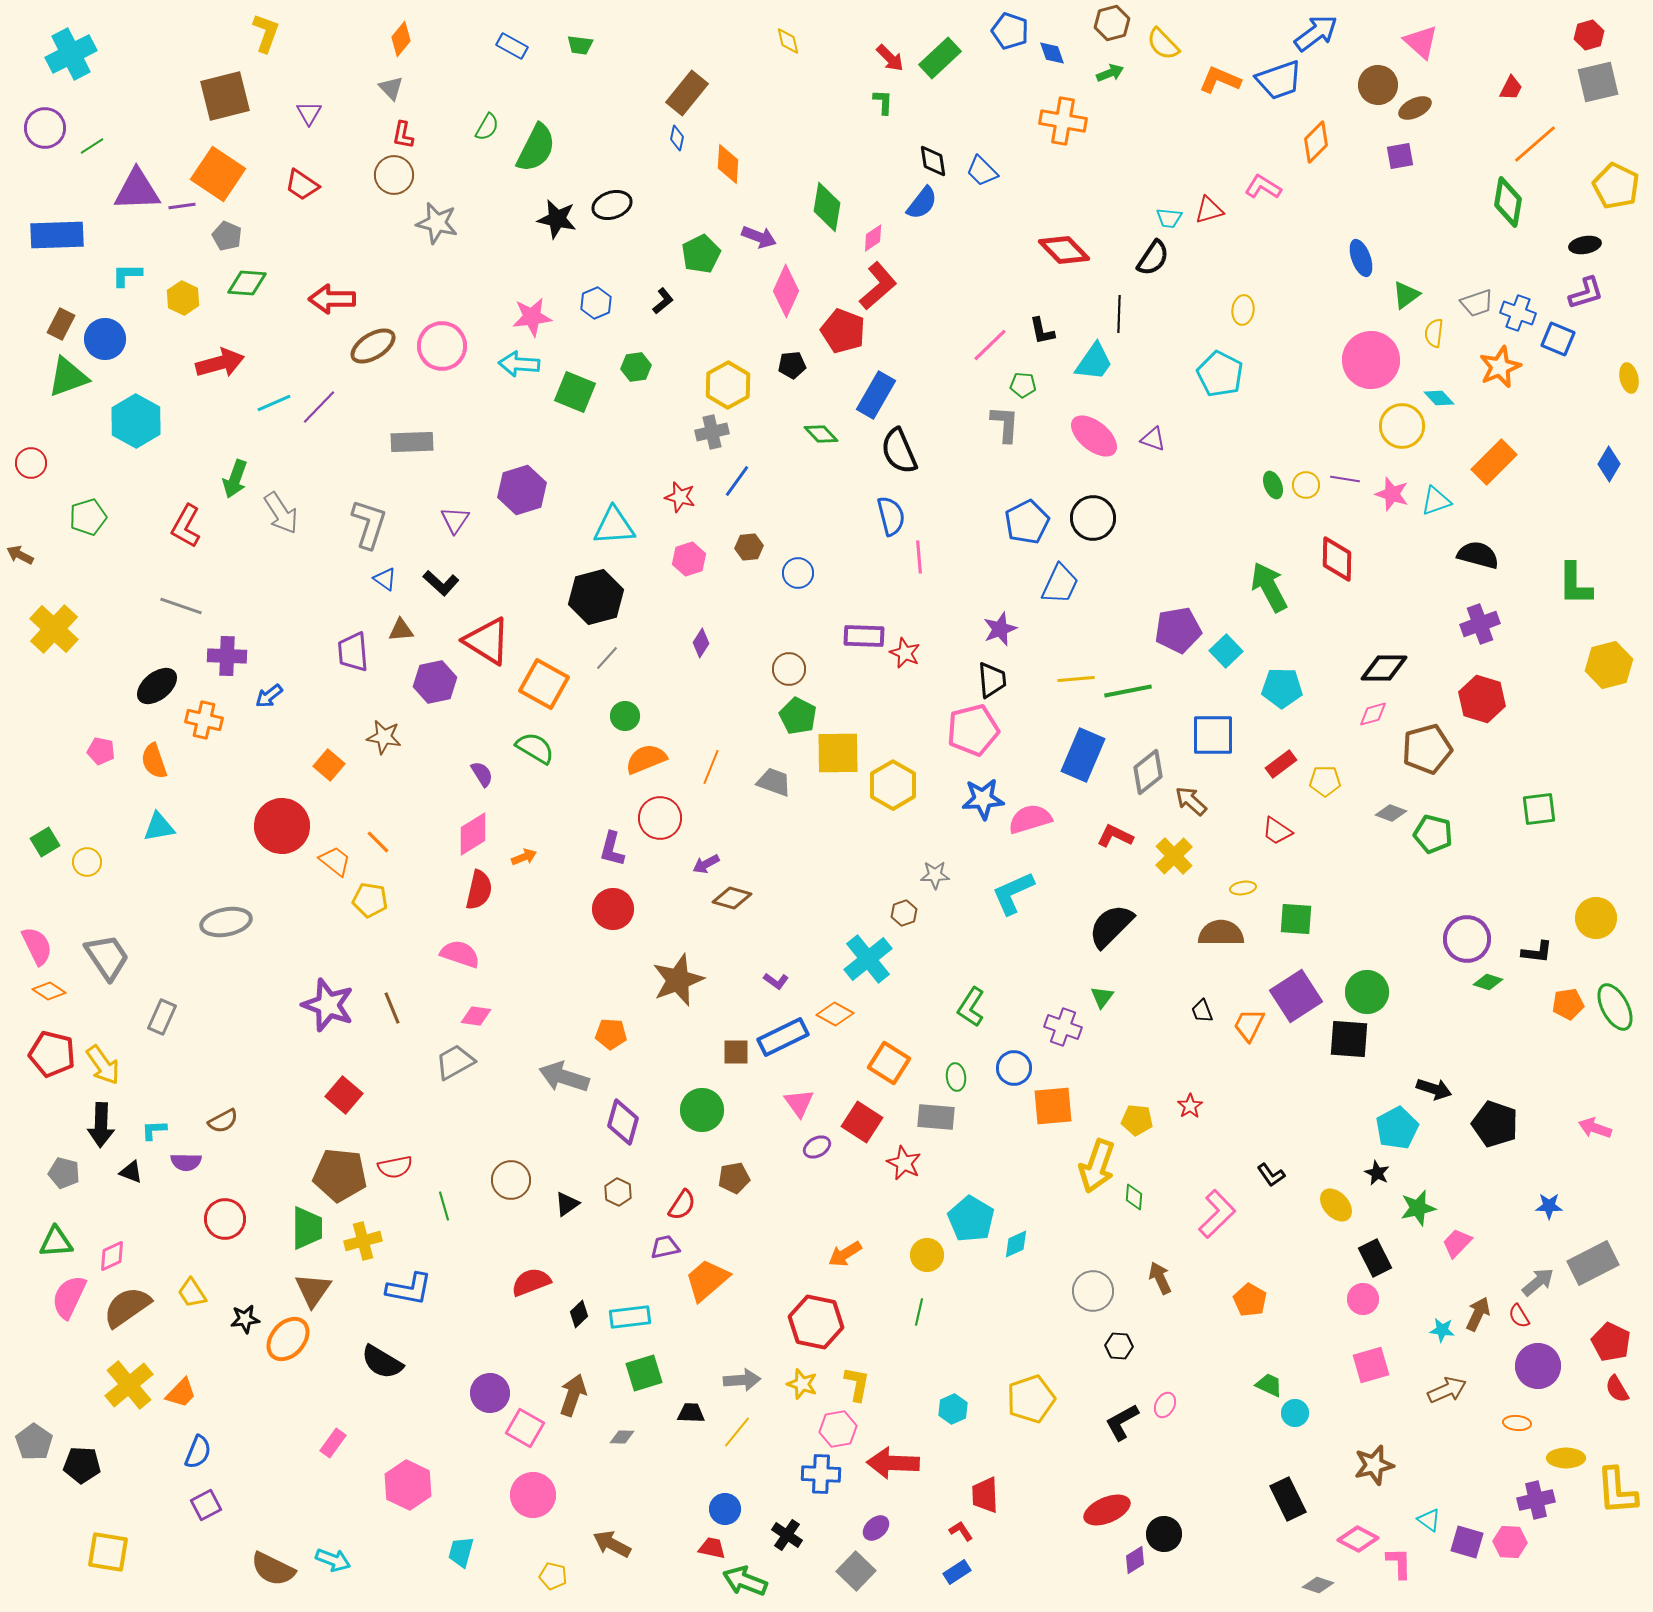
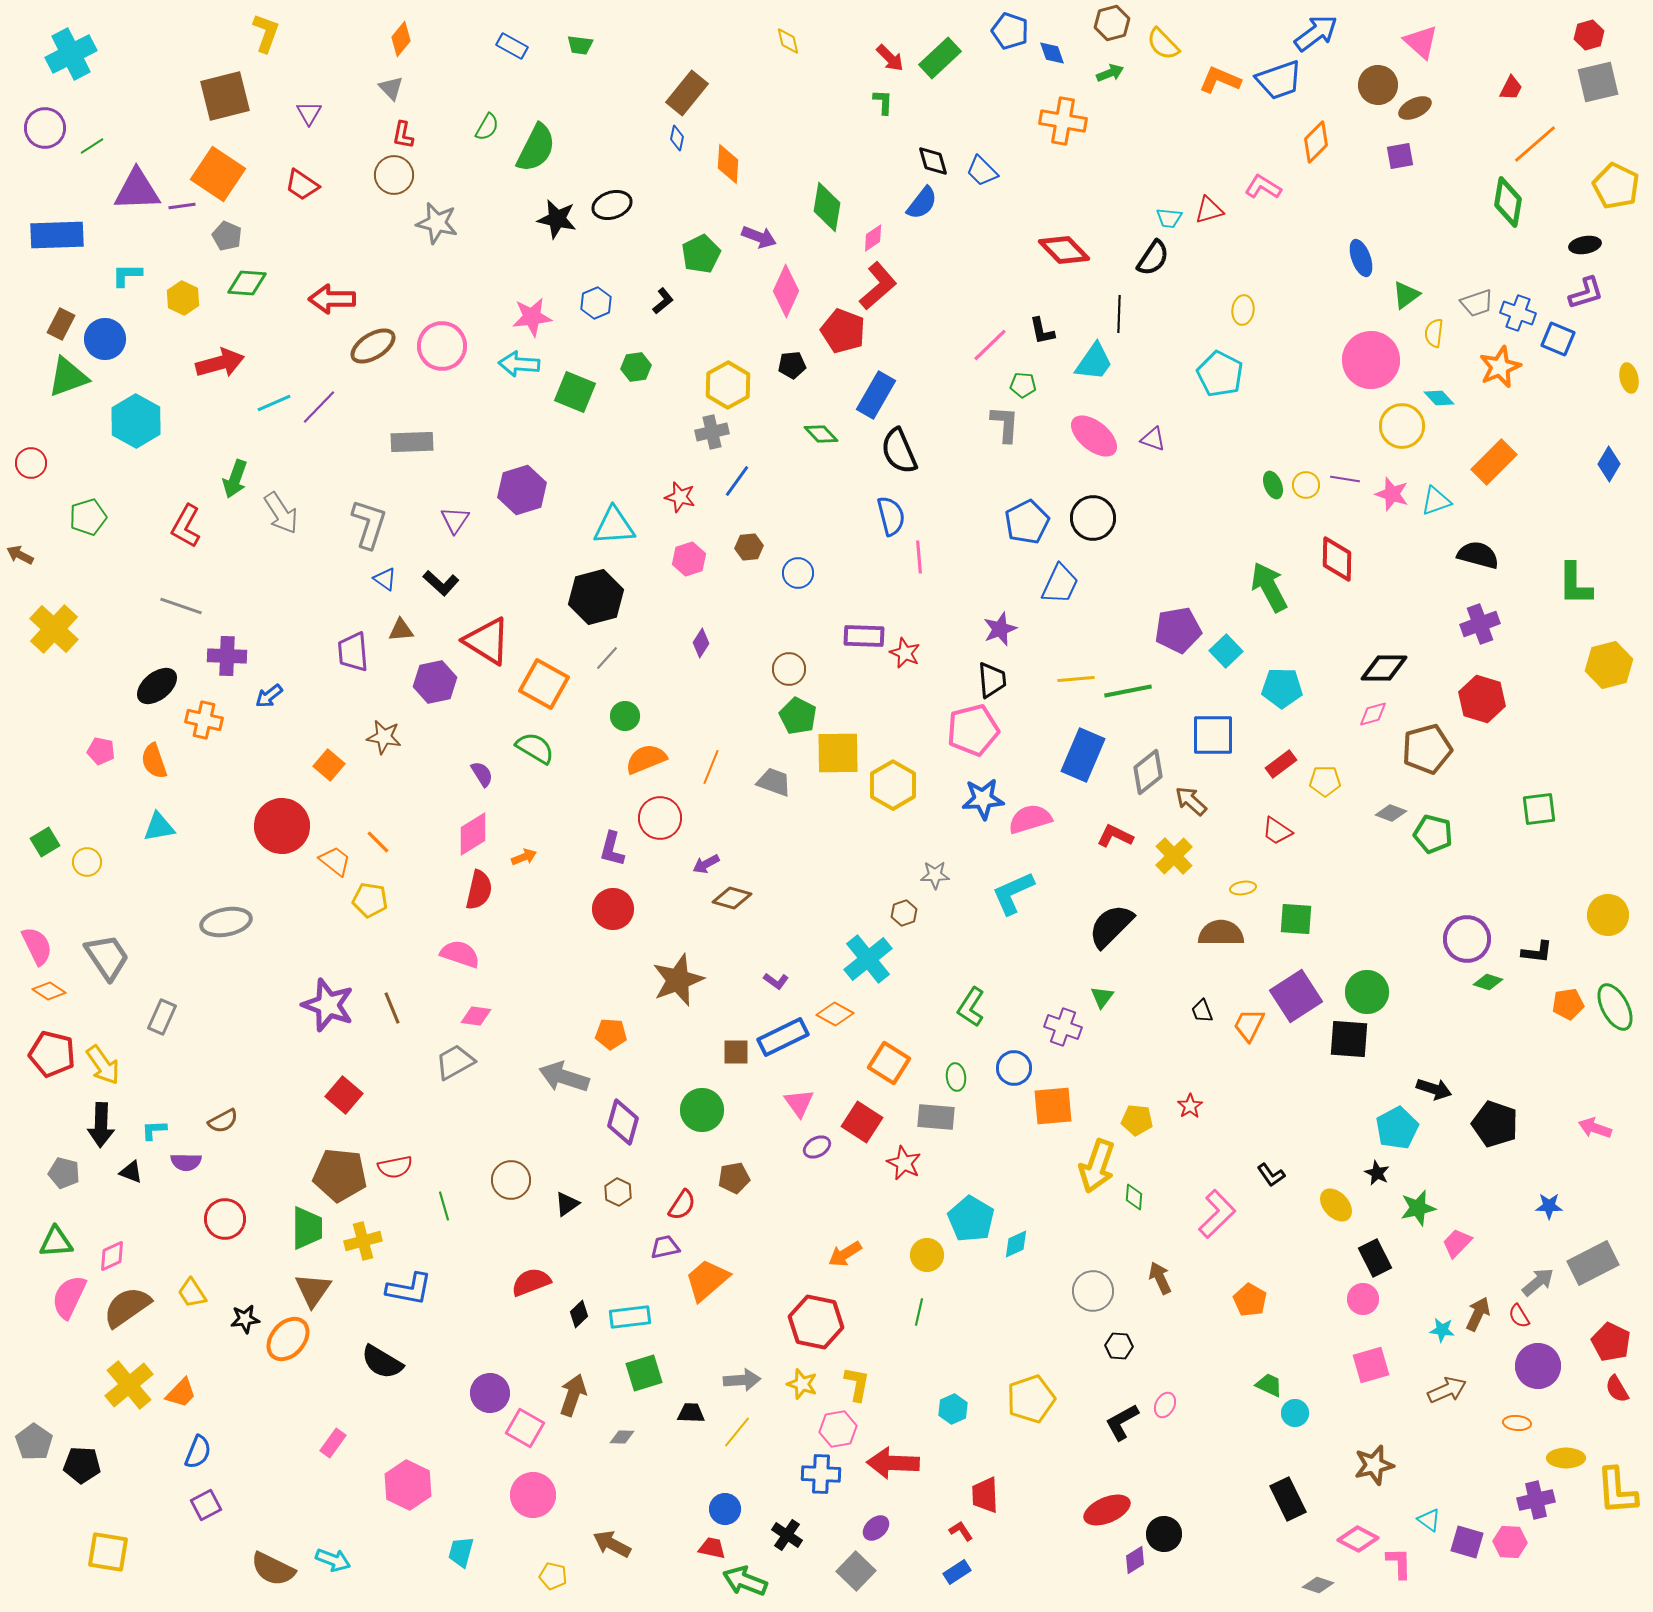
black diamond at (933, 161): rotated 8 degrees counterclockwise
yellow circle at (1596, 918): moved 12 px right, 3 px up
